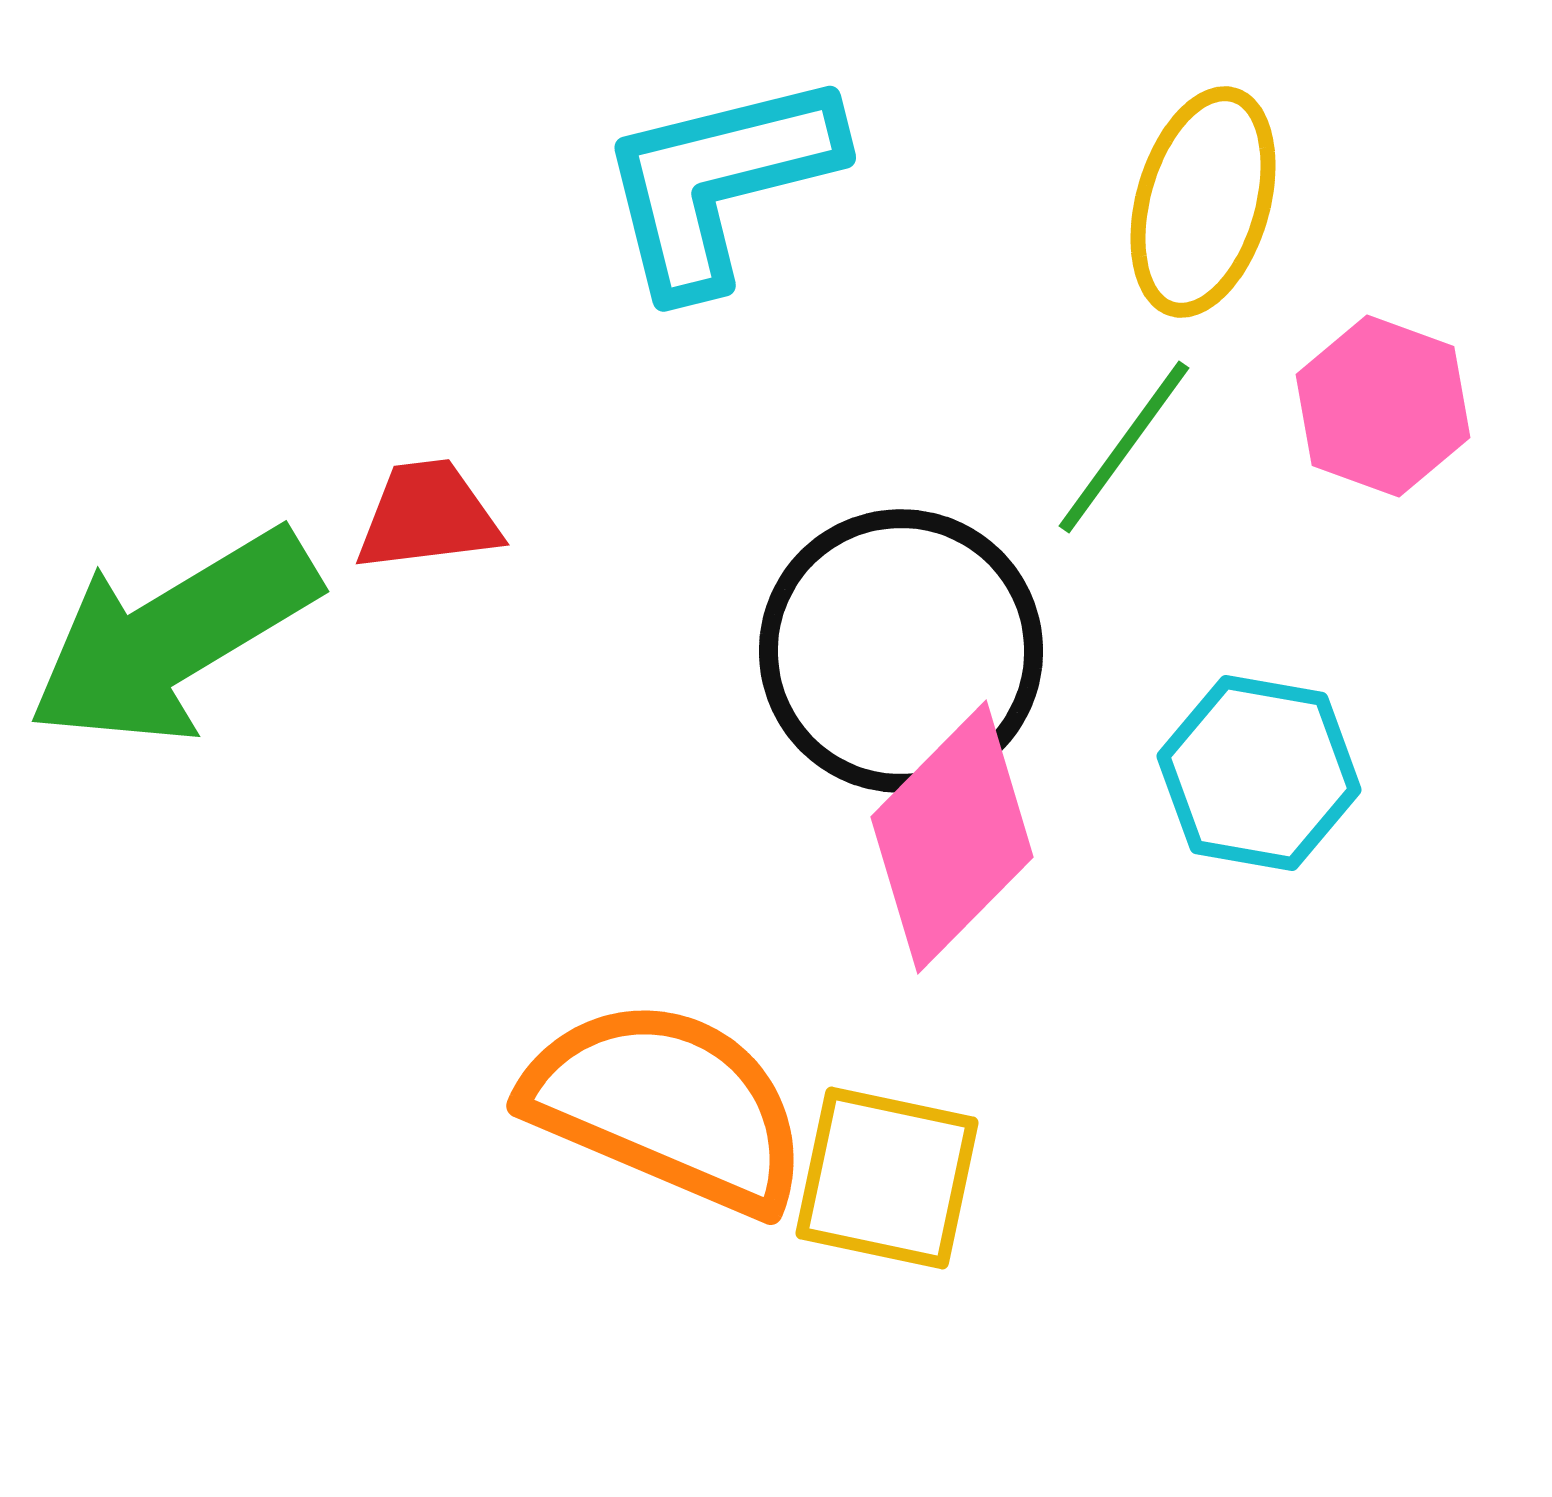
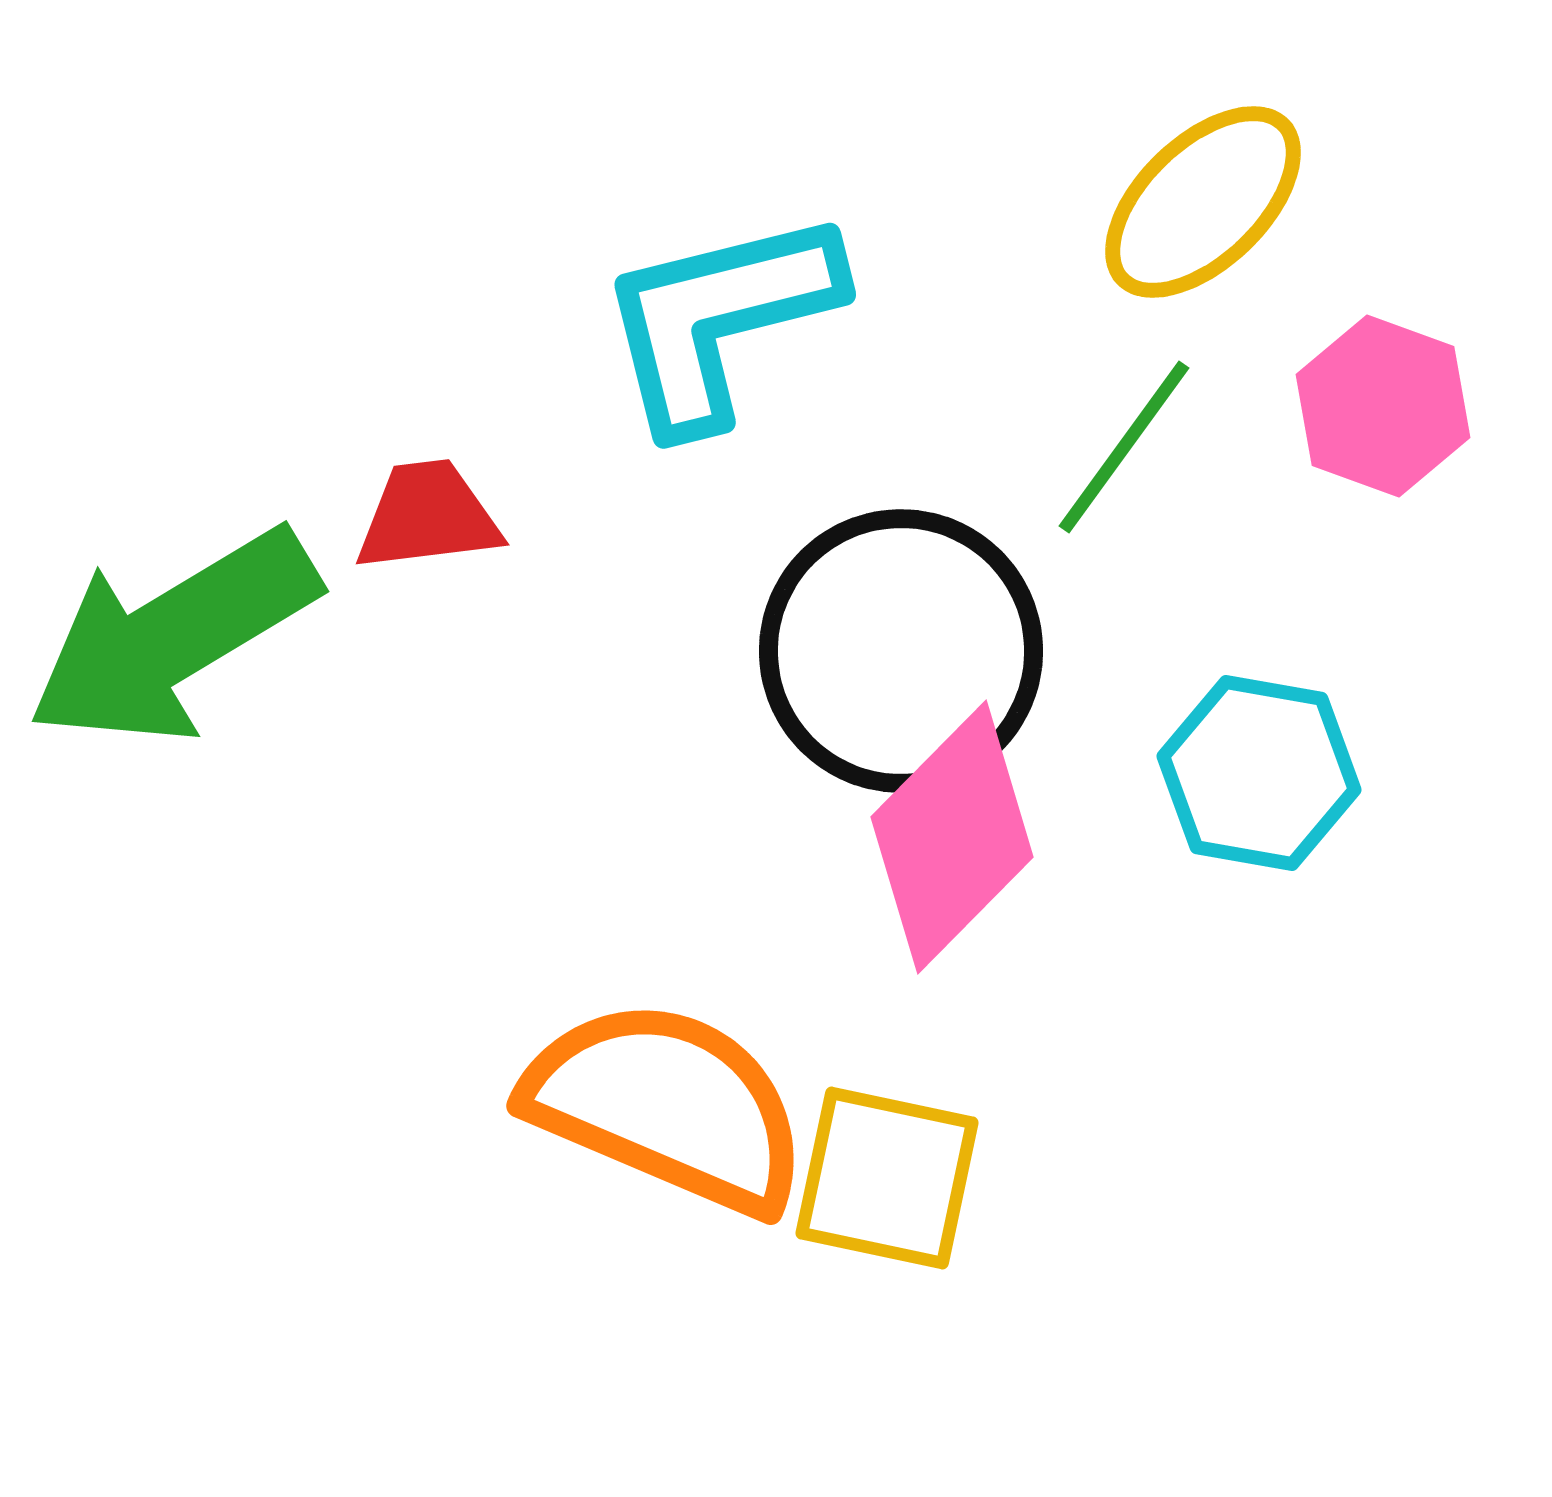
cyan L-shape: moved 137 px down
yellow ellipse: rotated 30 degrees clockwise
